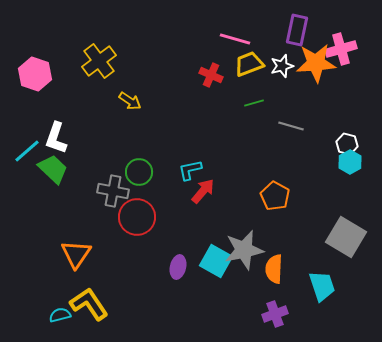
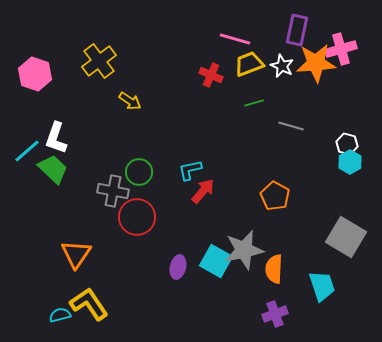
white star: rotated 30 degrees counterclockwise
